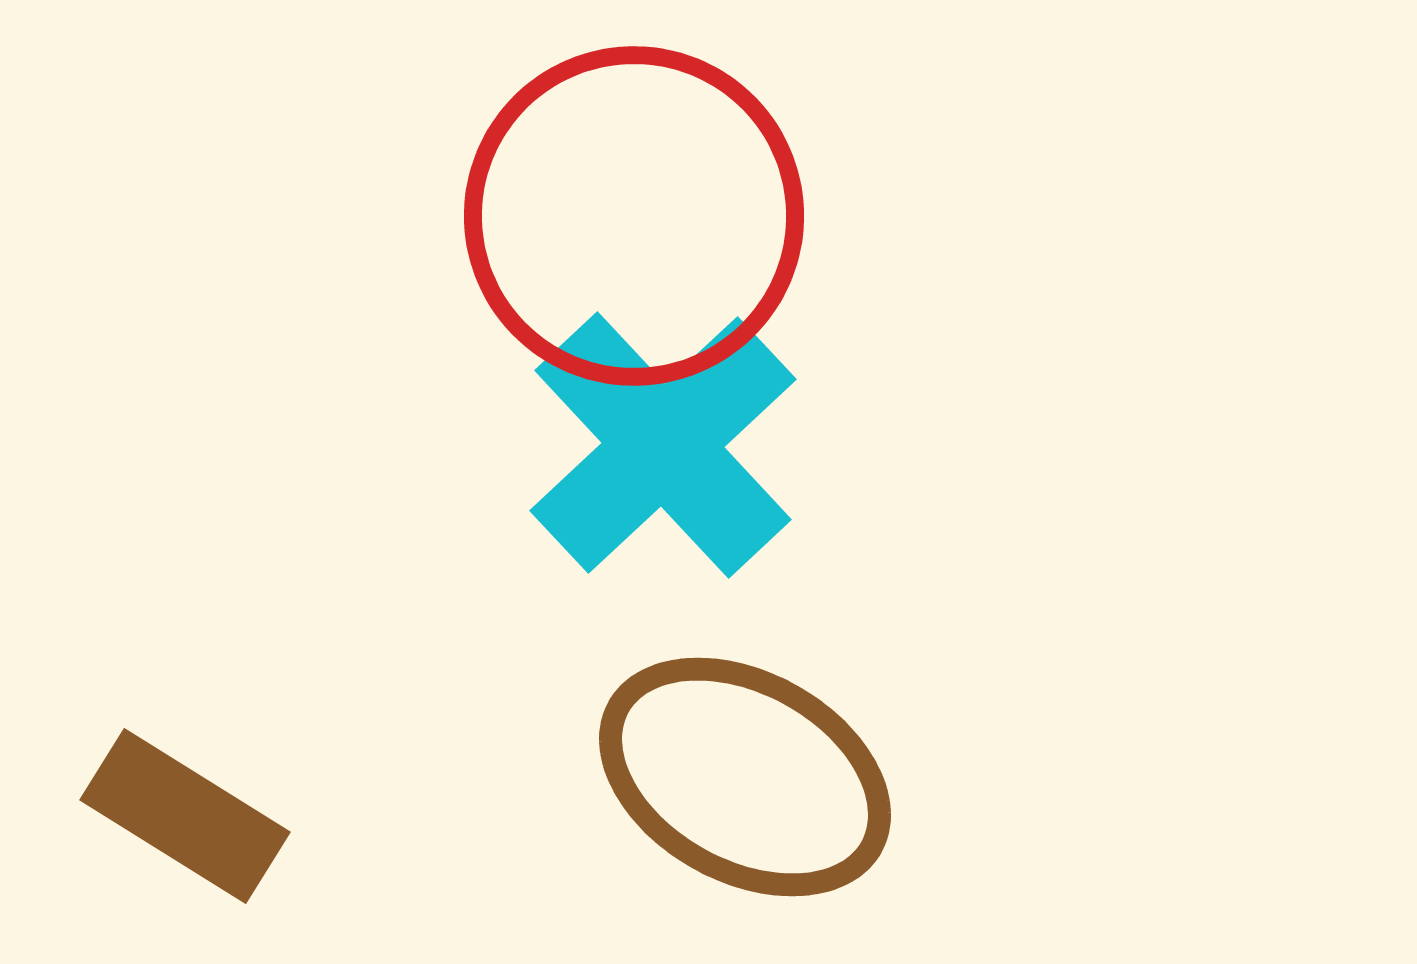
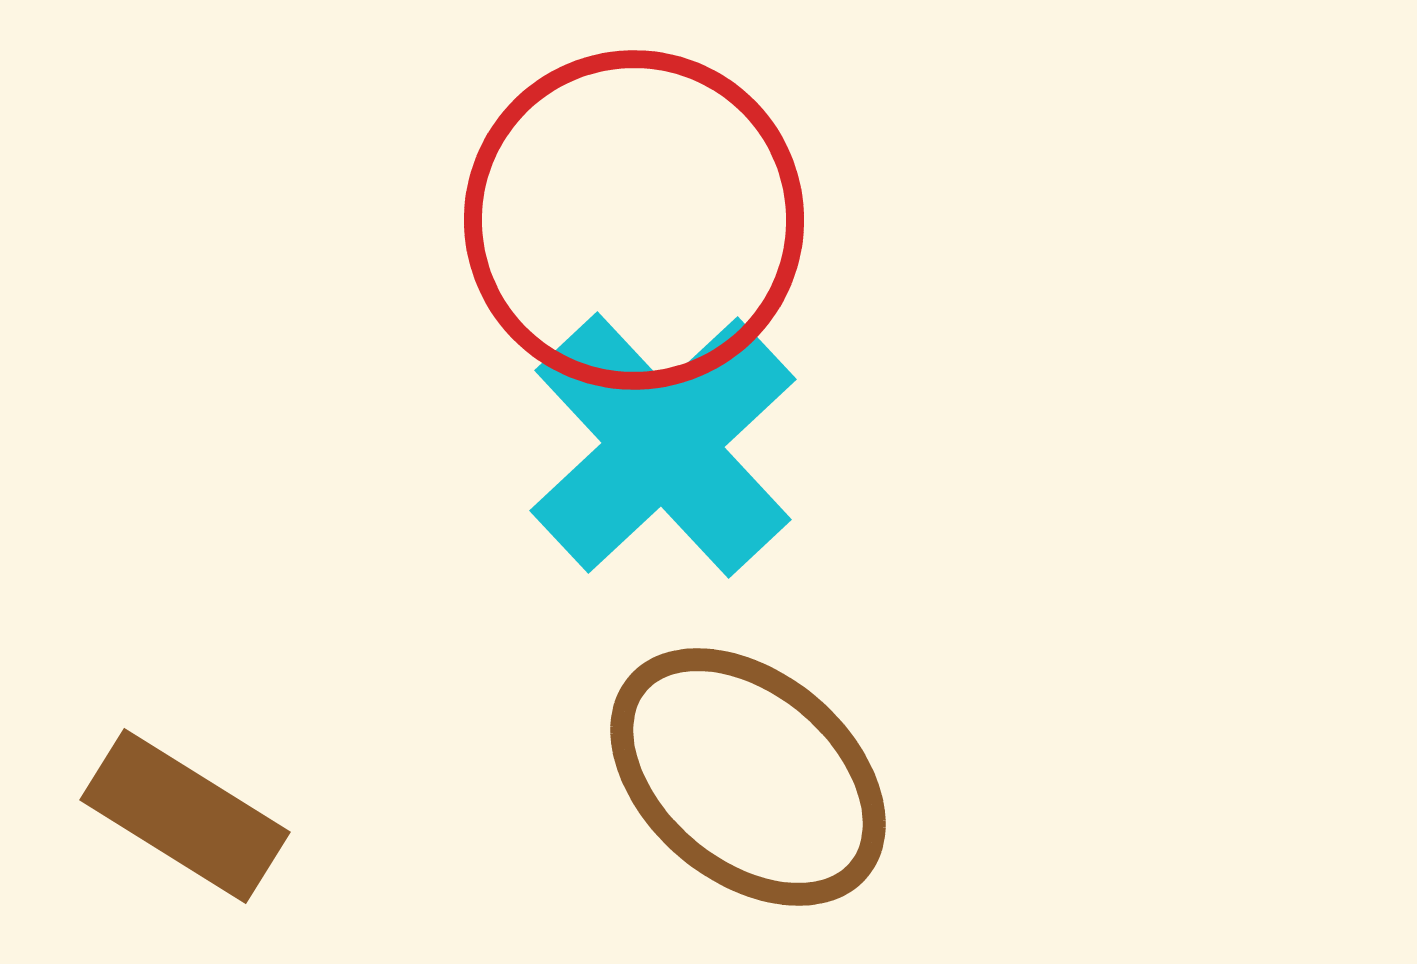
red circle: moved 4 px down
brown ellipse: moved 3 px right; rotated 11 degrees clockwise
